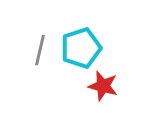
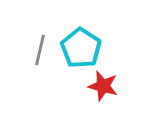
cyan pentagon: rotated 21 degrees counterclockwise
